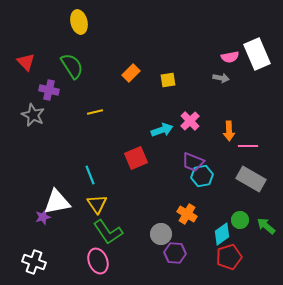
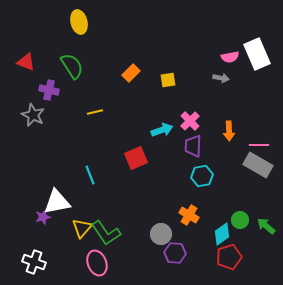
red triangle: rotated 24 degrees counterclockwise
pink line: moved 11 px right, 1 px up
purple trapezoid: moved 16 px up; rotated 70 degrees clockwise
gray rectangle: moved 7 px right, 14 px up
yellow triangle: moved 15 px left, 24 px down; rotated 15 degrees clockwise
orange cross: moved 2 px right, 1 px down
green L-shape: moved 2 px left, 1 px down
pink ellipse: moved 1 px left, 2 px down
